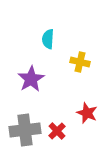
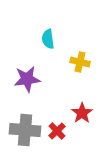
cyan semicircle: rotated 12 degrees counterclockwise
purple star: moved 4 px left; rotated 24 degrees clockwise
red star: moved 5 px left; rotated 15 degrees clockwise
gray cross: rotated 12 degrees clockwise
